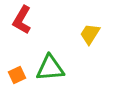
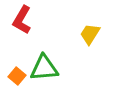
green triangle: moved 6 px left
orange square: moved 1 px down; rotated 24 degrees counterclockwise
